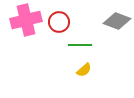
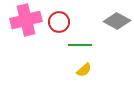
gray diamond: rotated 8 degrees clockwise
